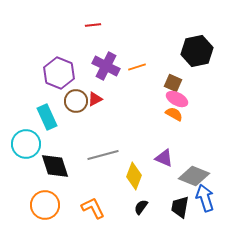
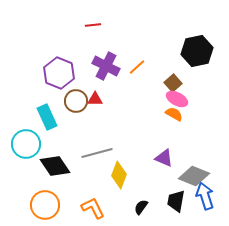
orange line: rotated 24 degrees counterclockwise
brown square: rotated 24 degrees clockwise
red triangle: rotated 28 degrees clockwise
gray line: moved 6 px left, 2 px up
black diamond: rotated 16 degrees counterclockwise
yellow diamond: moved 15 px left, 1 px up
blue arrow: moved 2 px up
black trapezoid: moved 4 px left, 6 px up
